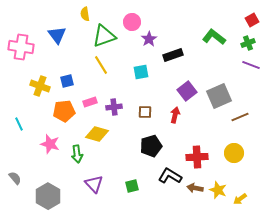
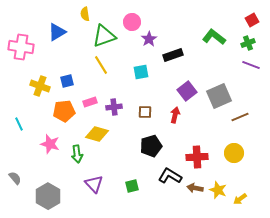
blue triangle: moved 3 px up; rotated 36 degrees clockwise
